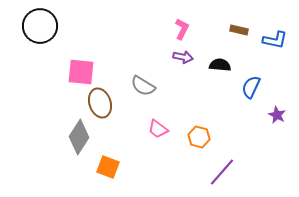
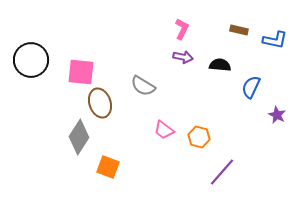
black circle: moved 9 px left, 34 px down
pink trapezoid: moved 6 px right, 1 px down
